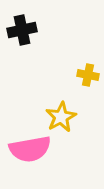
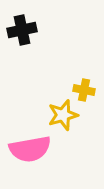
yellow cross: moved 4 px left, 15 px down
yellow star: moved 2 px right, 2 px up; rotated 12 degrees clockwise
